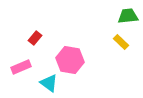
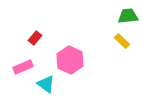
yellow rectangle: moved 1 px right, 1 px up
pink hexagon: rotated 16 degrees clockwise
pink rectangle: moved 2 px right
cyan triangle: moved 3 px left, 1 px down
